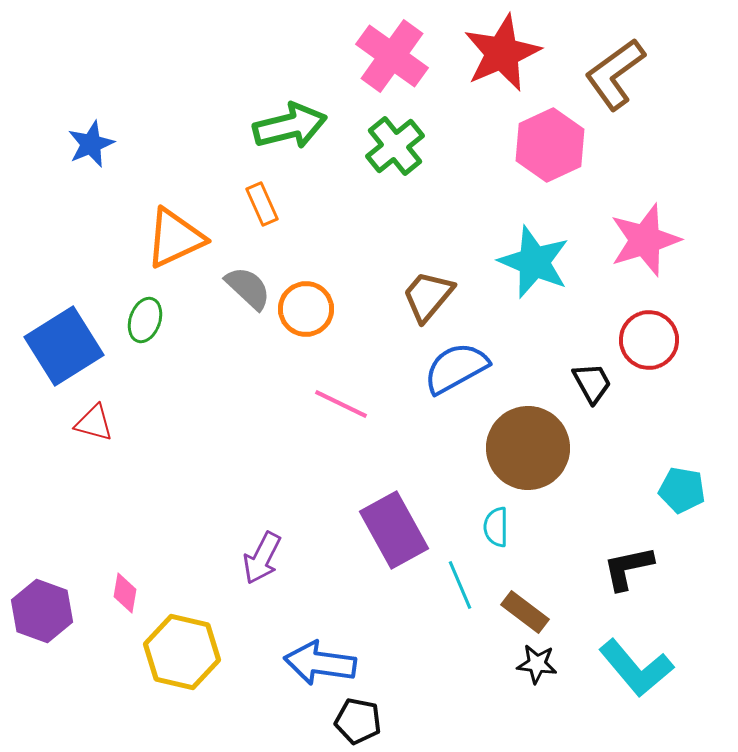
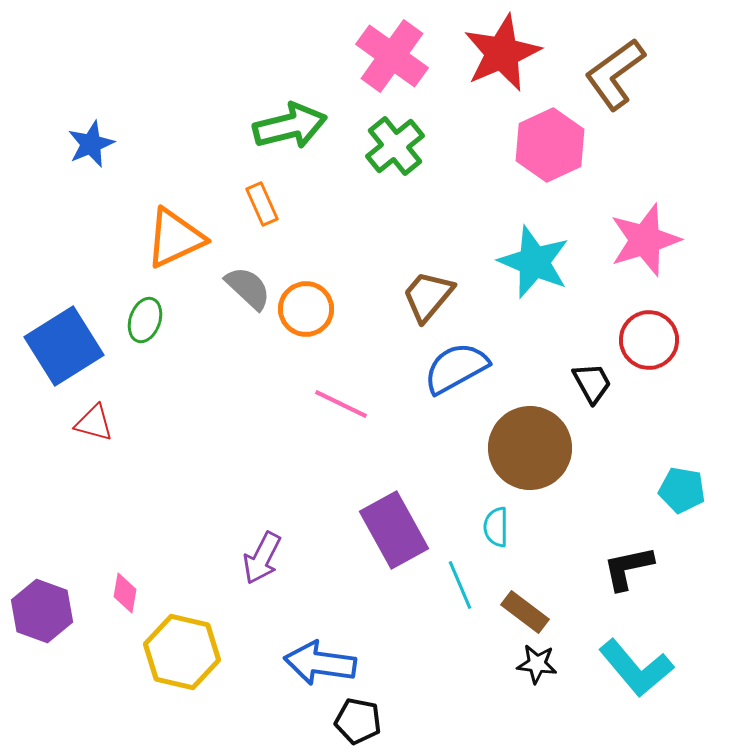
brown circle: moved 2 px right
